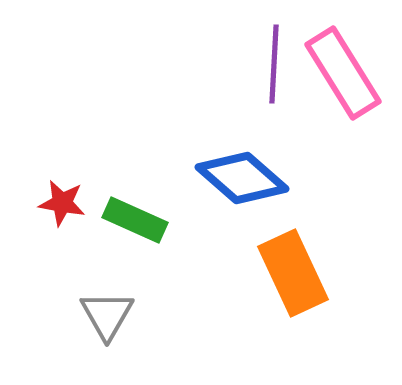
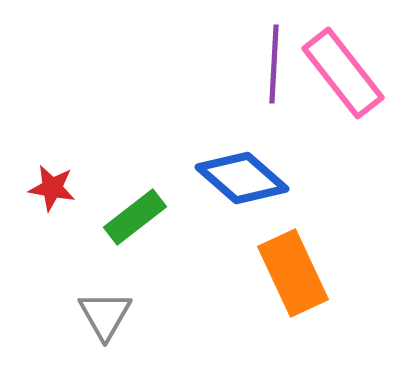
pink rectangle: rotated 6 degrees counterclockwise
red star: moved 10 px left, 15 px up
green rectangle: moved 3 px up; rotated 62 degrees counterclockwise
gray triangle: moved 2 px left
